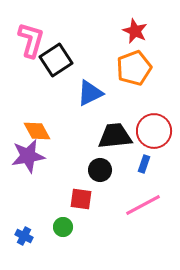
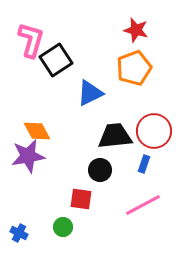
red star: moved 1 px right, 1 px up; rotated 10 degrees counterclockwise
blue cross: moved 5 px left, 3 px up
